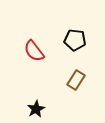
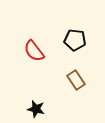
brown rectangle: rotated 66 degrees counterclockwise
black star: rotated 30 degrees counterclockwise
